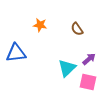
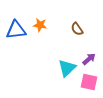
blue triangle: moved 23 px up
pink square: moved 1 px right
